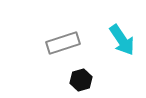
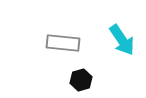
gray rectangle: rotated 24 degrees clockwise
